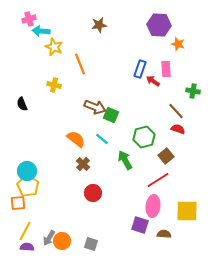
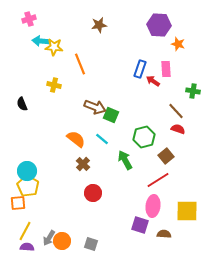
cyan arrow: moved 10 px down
yellow star: rotated 18 degrees counterclockwise
